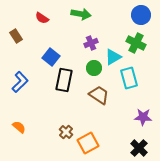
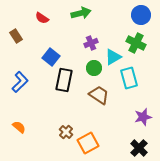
green arrow: moved 1 px up; rotated 24 degrees counterclockwise
purple star: rotated 18 degrees counterclockwise
